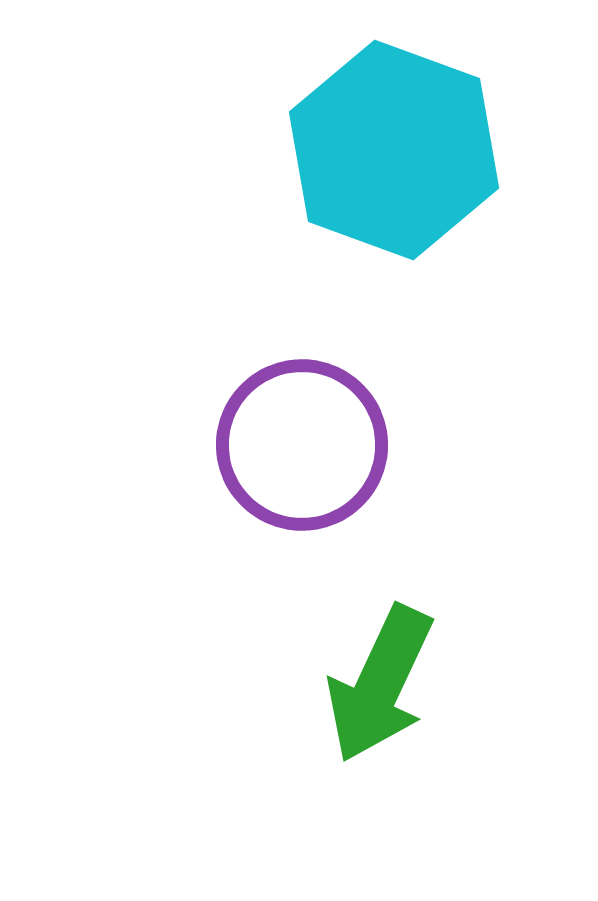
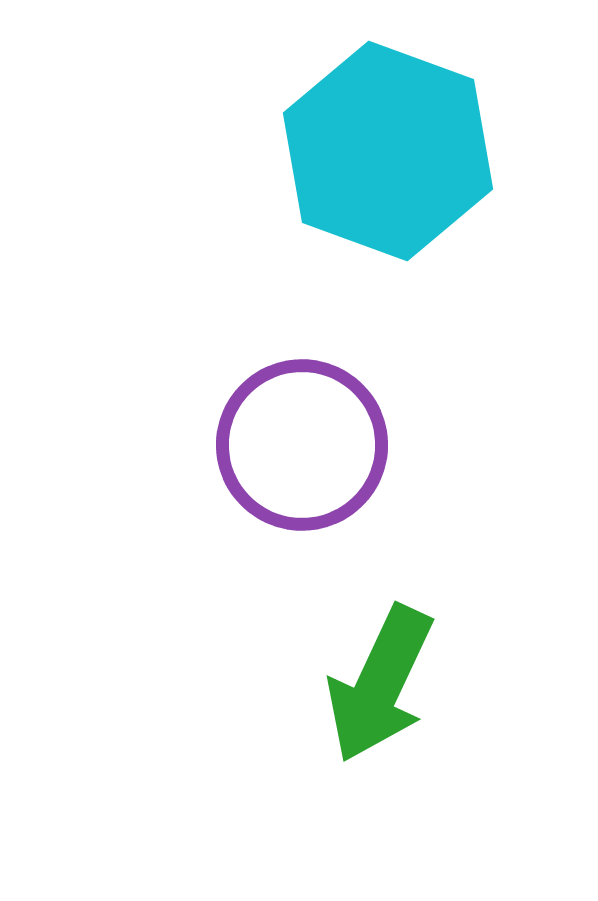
cyan hexagon: moved 6 px left, 1 px down
